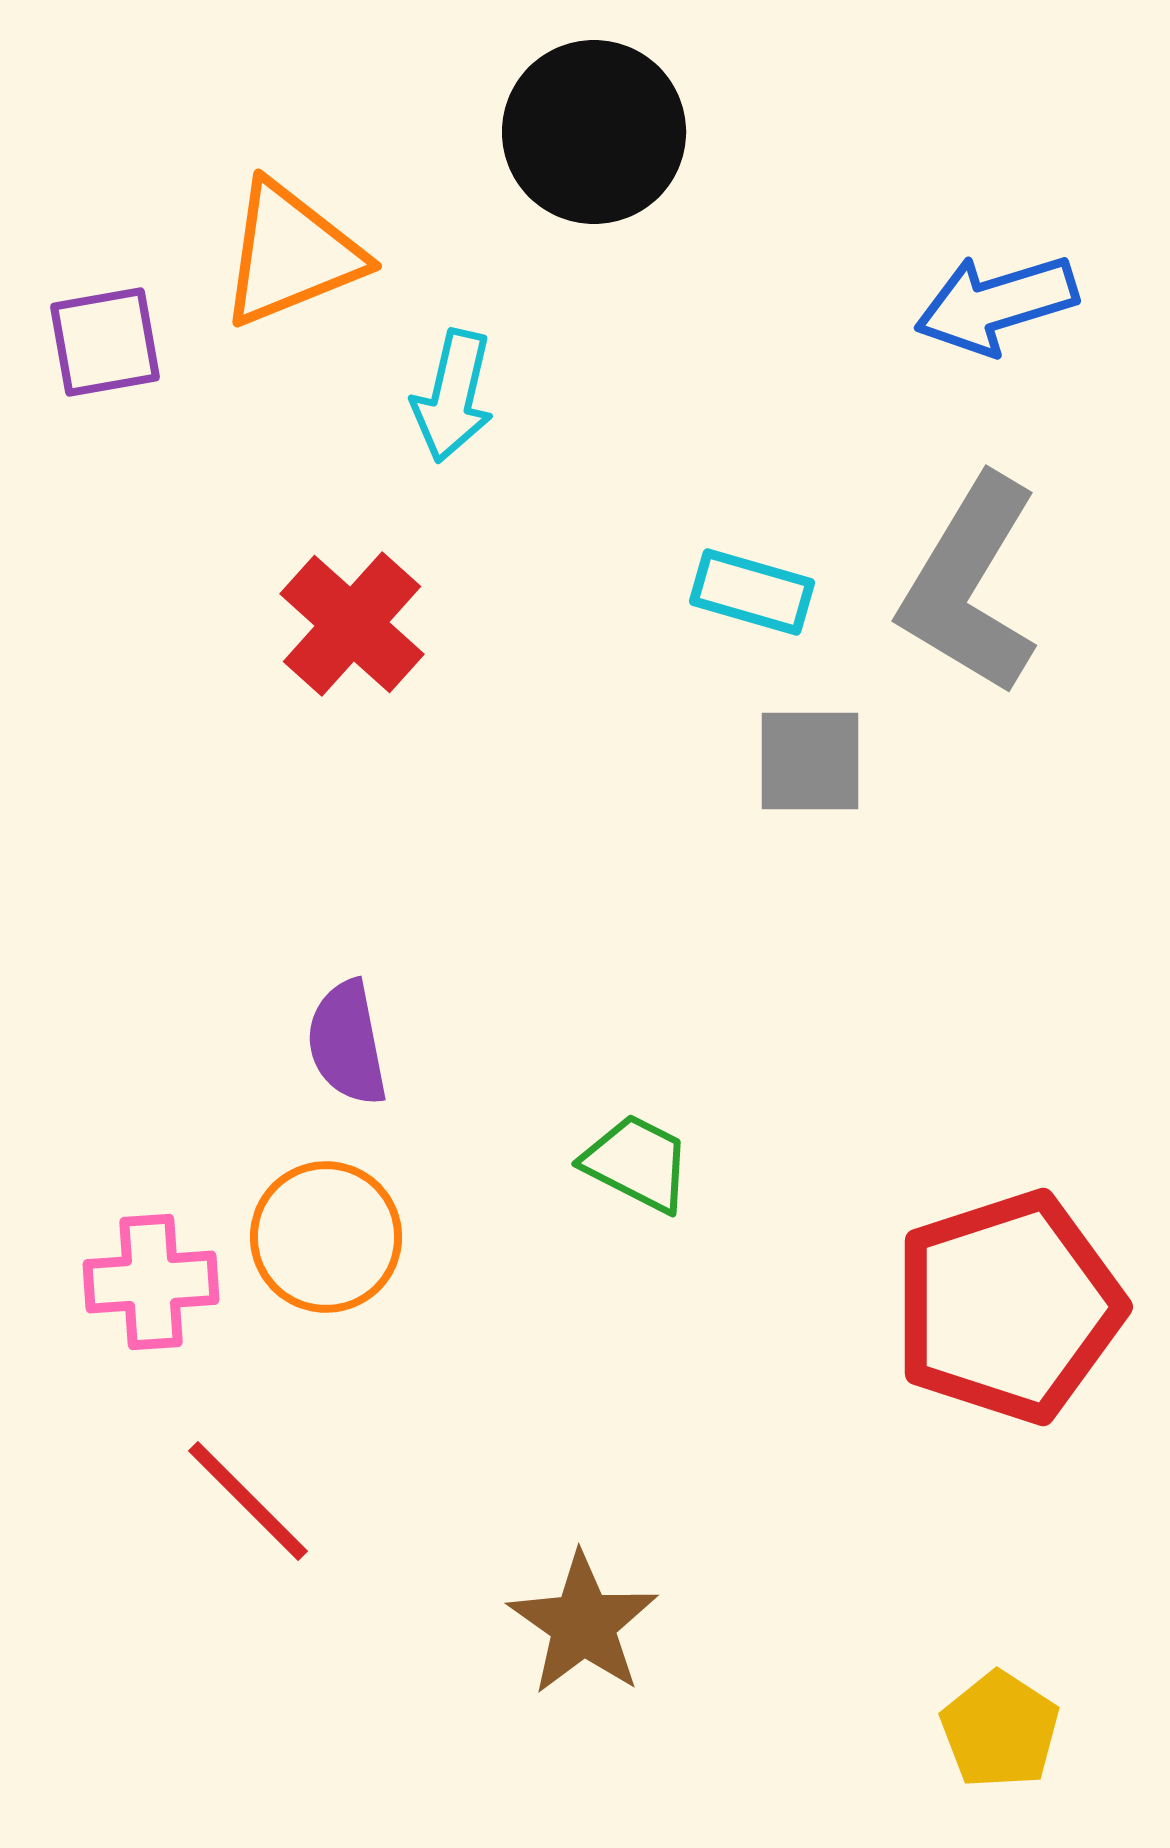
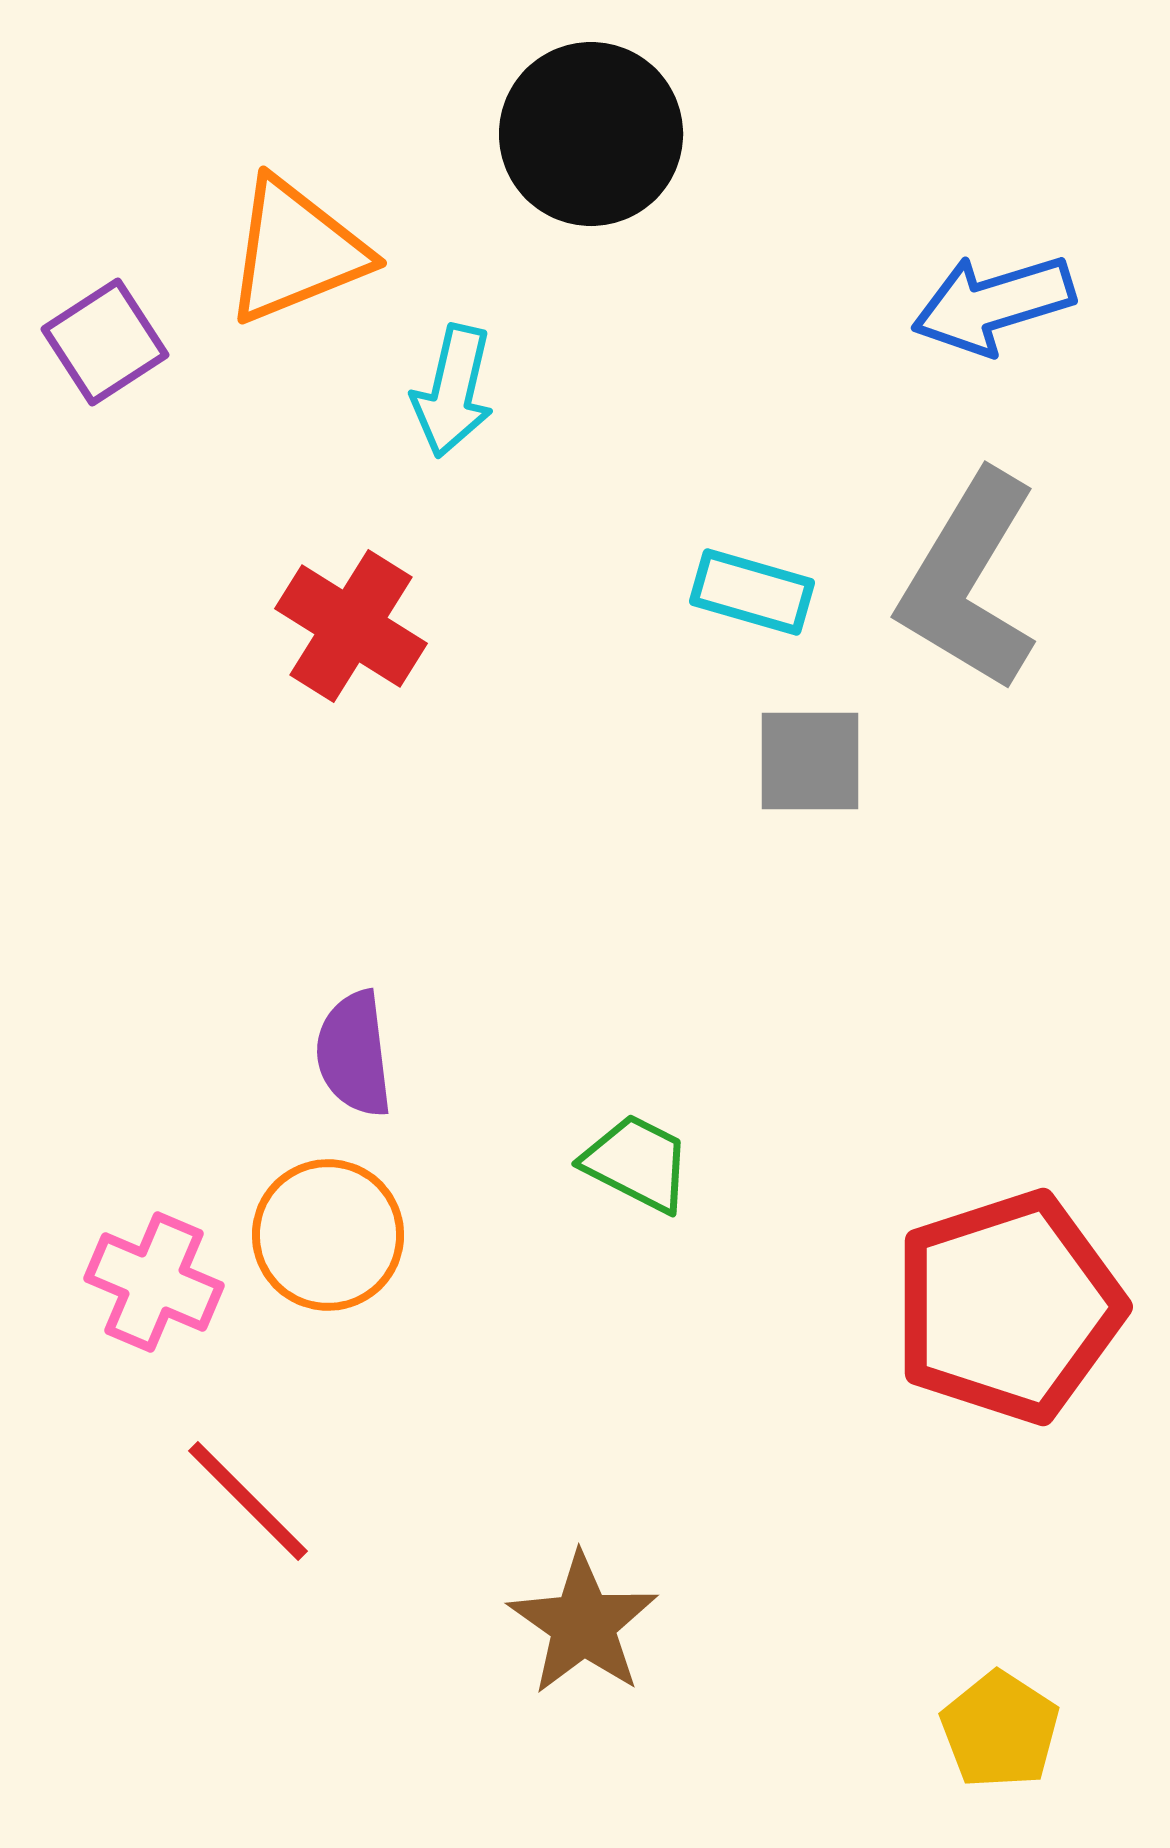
black circle: moved 3 px left, 2 px down
orange triangle: moved 5 px right, 3 px up
blue arrow: moved 3 px left
purple square: rotated 23 degrees counterclockwise
cyan arrow: moved 5 px up
gray L-shape: moved 1 px left, 4 px up
red cross: moved 1 px left, 2 px down; rotated 10 degrees counterclockwise
purple semicircle: moved 7 px right, 11 px down; rotated 4 degrees clockwise
orange circle: moved 2 px right, 2 px up
pink cross: moved 3 px right; rotated 27 degrees clockwise
